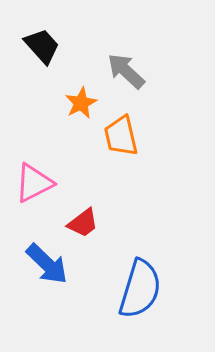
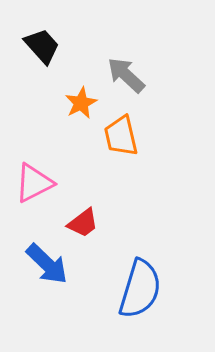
gray arrow: moved 4 px down
